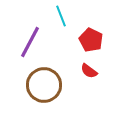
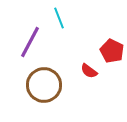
cyan line: moved 2 px left, 2 px down
red pentagon: moved 21 px right, 11 px down
